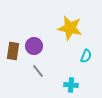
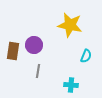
yellow star: moved 3 px up
purple circle: moved 1 px up
gray line: rotated 48 degrees clockwise
